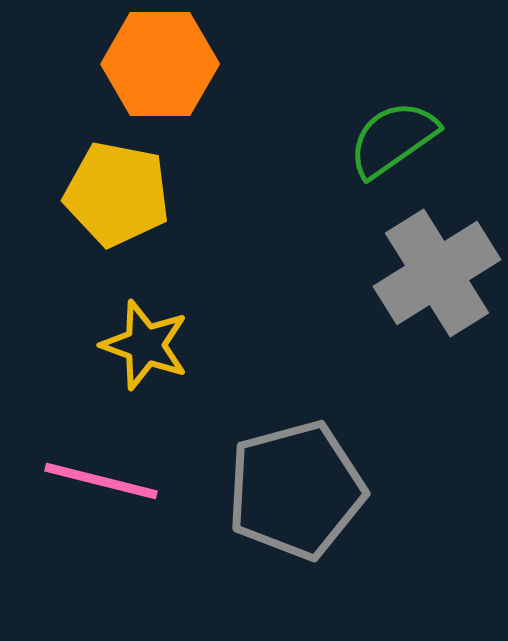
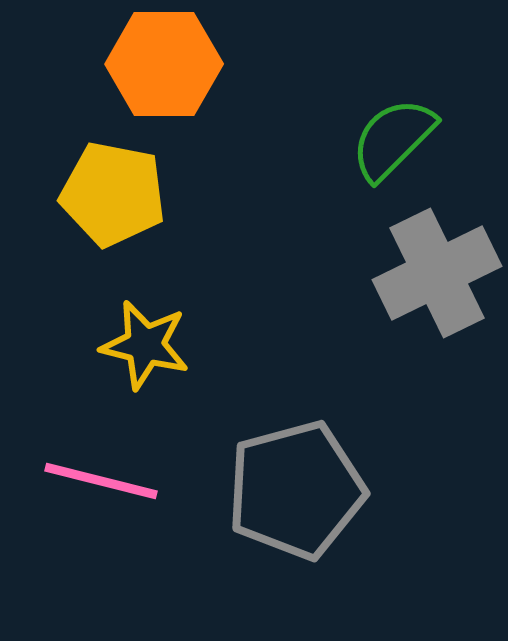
orange hexagon: moved 4 px right
green semicircle: rotated 10 degrees counterclockwise
yellow pentagon: moved 4 px left
gray cross: rotated 6 degrees clockwise
yellow star: rotated 6 degrees counterclockwise
